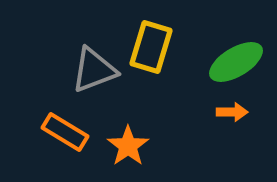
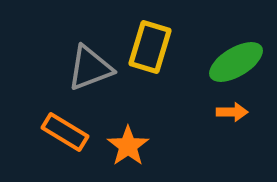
yellow rectangle: moved 1 px left
gray triangle: moved 4 px left, 2 px up
